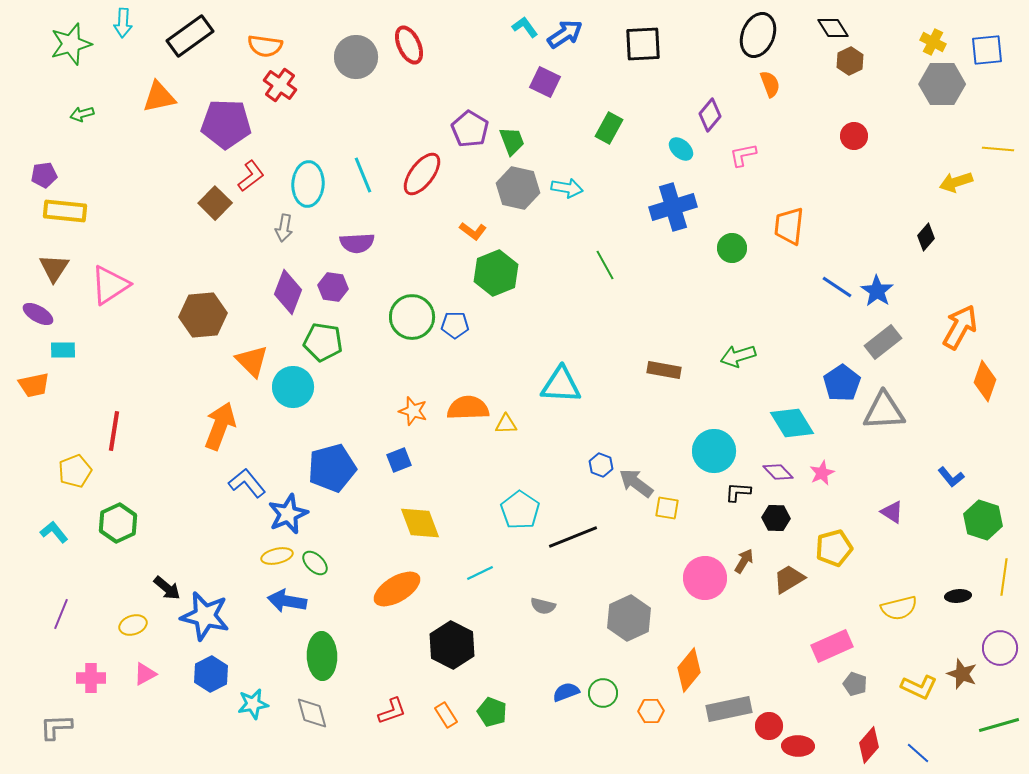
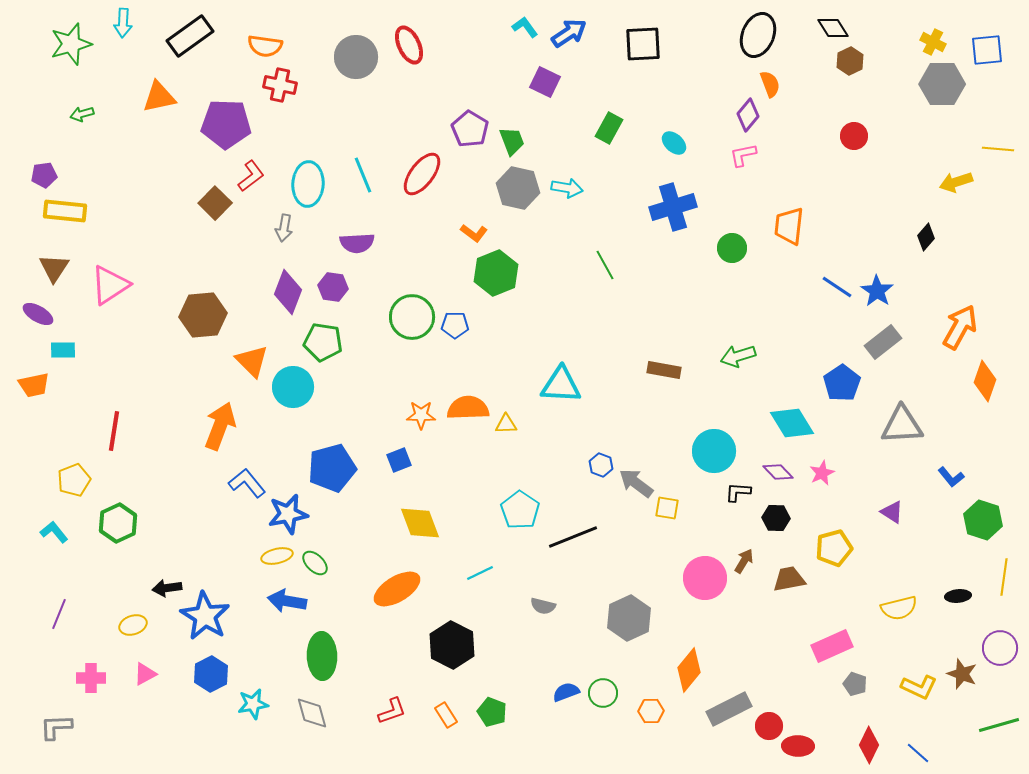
blue arrow at (565, 34): moved 4 px right, 1 px up
red cross at (280, 85): rotated 24 degrees counterclockwise
purple diamond at (710, 115): moved 38 px right
cyan ellipse at (681, 149): moved 7 px left, 6 px up
orange L-shape at (473, 231): moved 1 px right, 2 px down
orange star at (413, 411): moved 8 px right, 4 px down; rotated 16 degrees counterclockwise
gray triangle at (884, 411): moved 18 px right, 14 px down
yellow pentagon at (75, 471): moved 1 px left, 9 px down
blue star at (288, 514): rotated 12 degrees clockwise
brown trapezoid at (789, 579): rotated 20 degrees clockwise
black arrow at (167, 588): rotated 132 degrees clockwise
purple line at (61, 614): moved 2 px left
blue star at (205, 616): rotated 18 degrees clockwise
gray rectangle at (729, 709): rotated 15 degrees counterclockwise
red diamond at (869, 745): rotated 15 degrees counterclockwise
